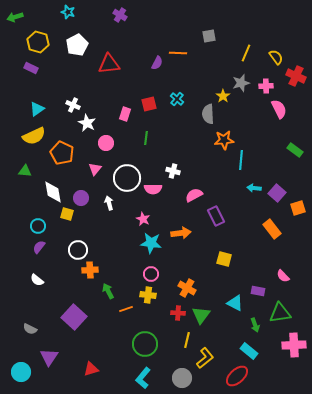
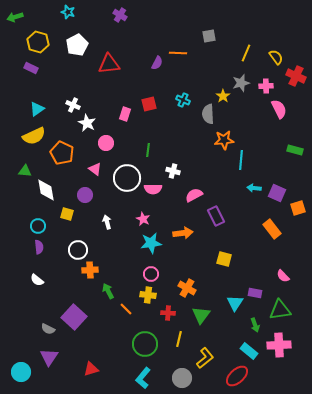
cyan cross at (177, 99): moved 6 px right, 1 px down; rotated 16 degrees counterclockwise
green line at (146, 138): moved 2 px right, 12 px down
green rectangle at (295, 150): rotated 21 degrees counterclockwise
pink triangle at (95, 169): rotated 32 degrees counterclockwise
white diamond at (53, 192): moved 7 px left, 2 px up
purple square at (277, 193): rotated 18 degrees counterclockwise
purple circle at (81, 198): moved 4 px right, 3 px up
white arrow at (109, 203): moved 2 px left, 19 px down
orange arrow at (181, 233): moved 2 px right
cyan star at (151, 243): rotated 15 degrees counterclockwise
purple semicircle at (39, 247): rotated 136 degrees clockwise
purple rectangle at (258, 291): moved 3 px left, 2 px down
cyan triangle at (235, 303): rotated 36 degrees clockwise
orange line at (126, 309): rotated 64 degrees clockwise
red cross at (178, 313): moved 10 px left
green triangle at (280, 313): moved 3 px up
gray semicircle at (30, 329): moved 18 px right
yellow line at (187, 340): moved 8 px left, 1 px up
pink cross at (294, 345): moved 15 px left
